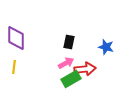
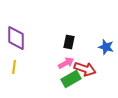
red arrow: rotated 25 degrees clockwise
